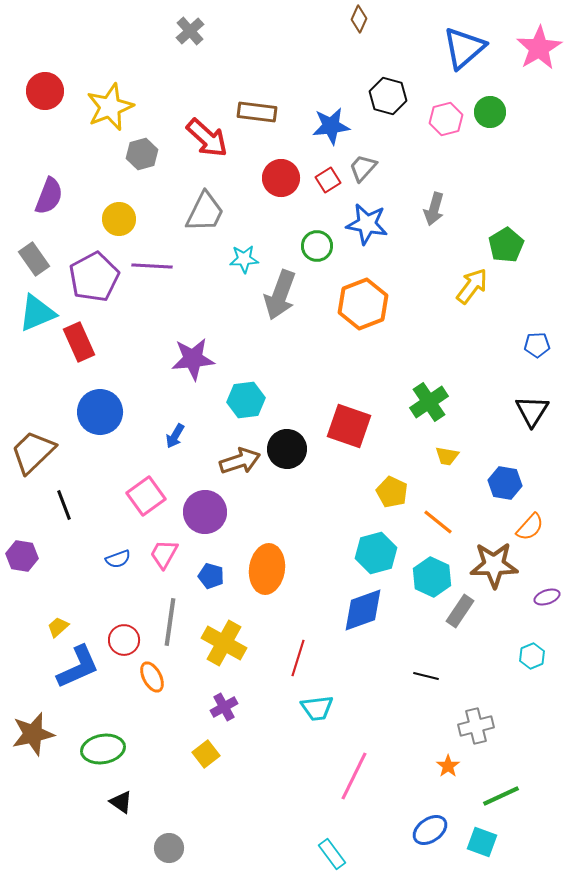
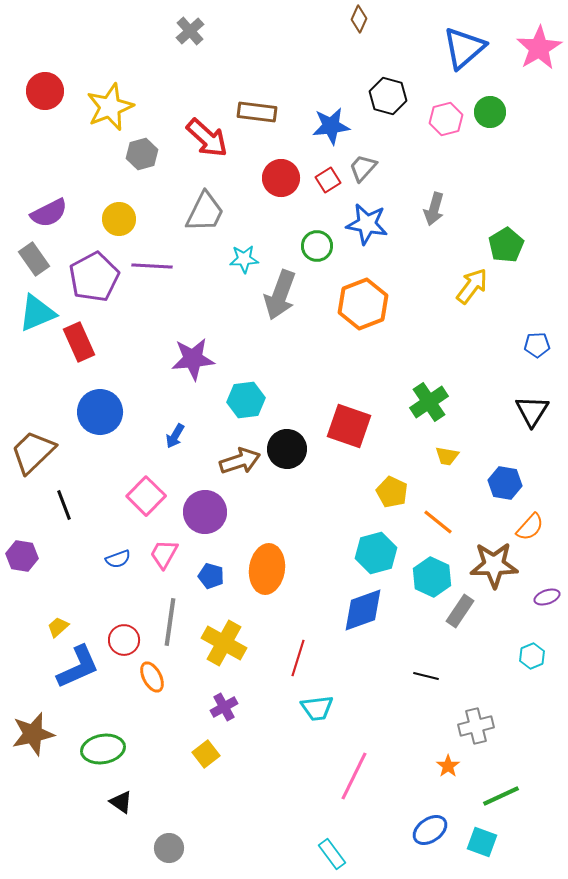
purple semicircle at (49, 196): moved 17 px down; rotated 42 degrees clockwise
pink square at (146, 496): rotated 9 degrees counterclockwise
